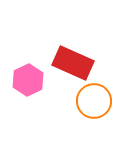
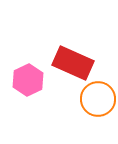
orange circle: moved 4 px right, 2 px up
